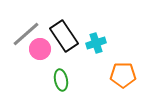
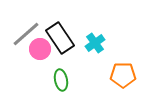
black rectangle: moved 4 px left, 2 px down
cyan cross: moved 1 px left; rotated 18 degrees counterclockwise
